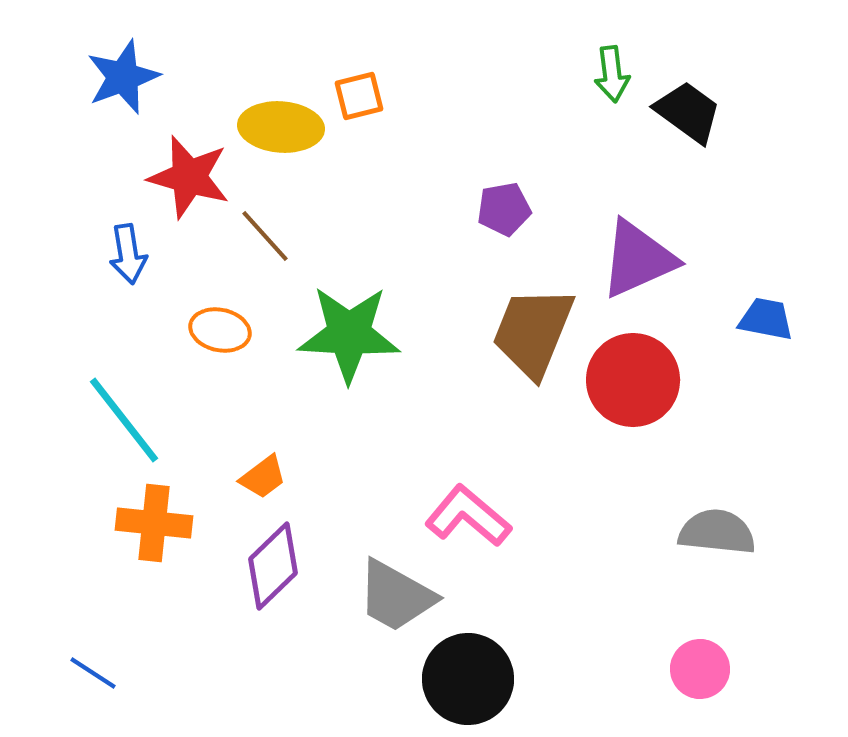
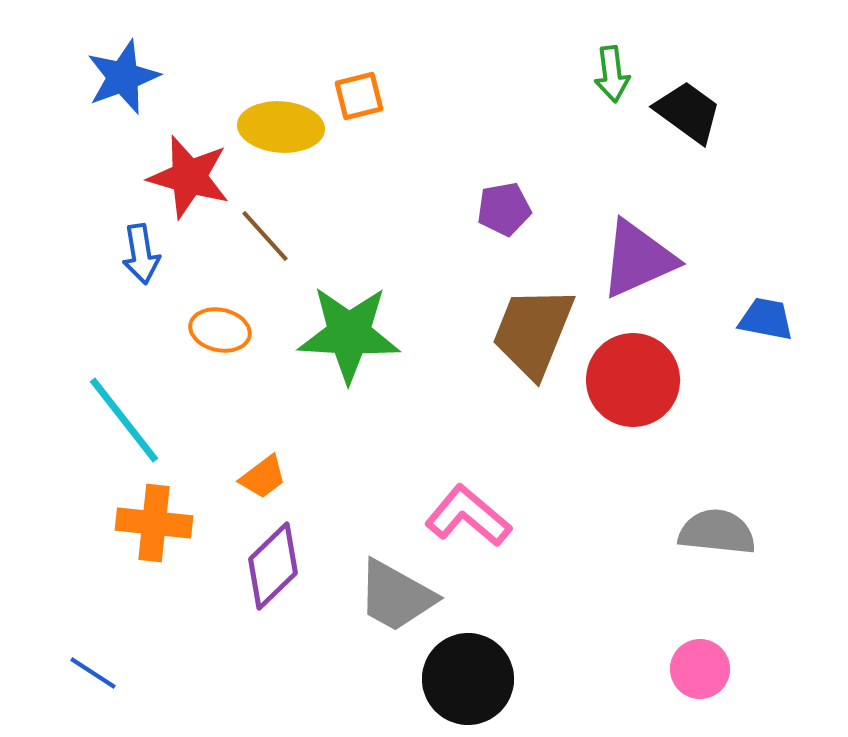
blue arrow: moved 13 px right
